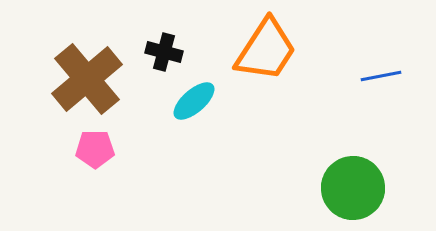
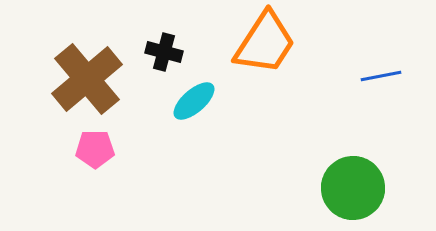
orange trapezoid: moved 1 px left, 7 px up
